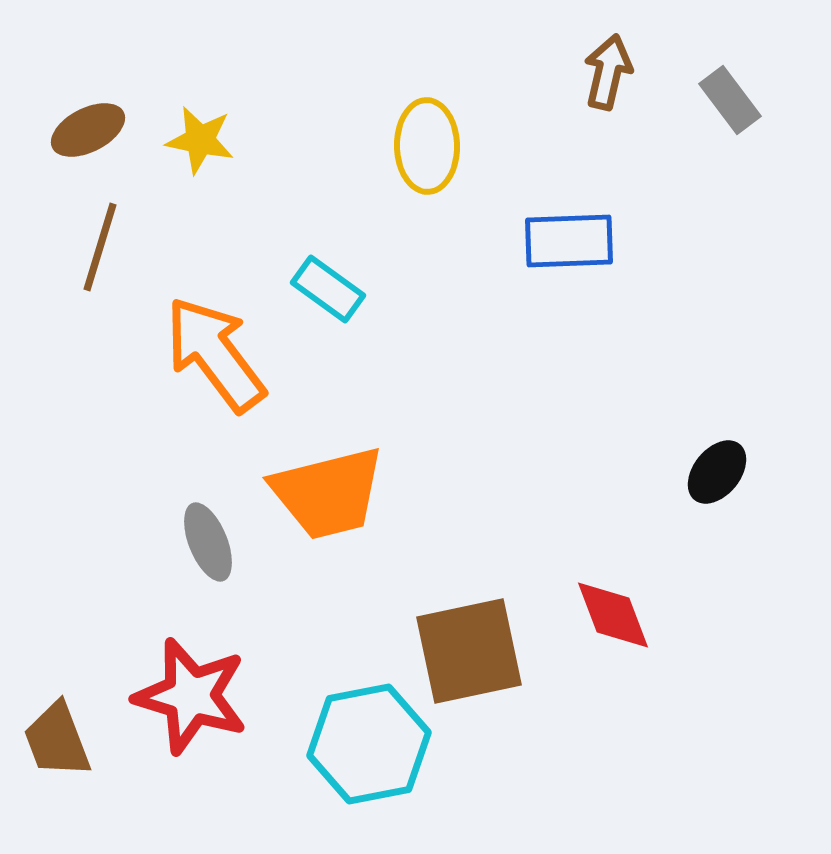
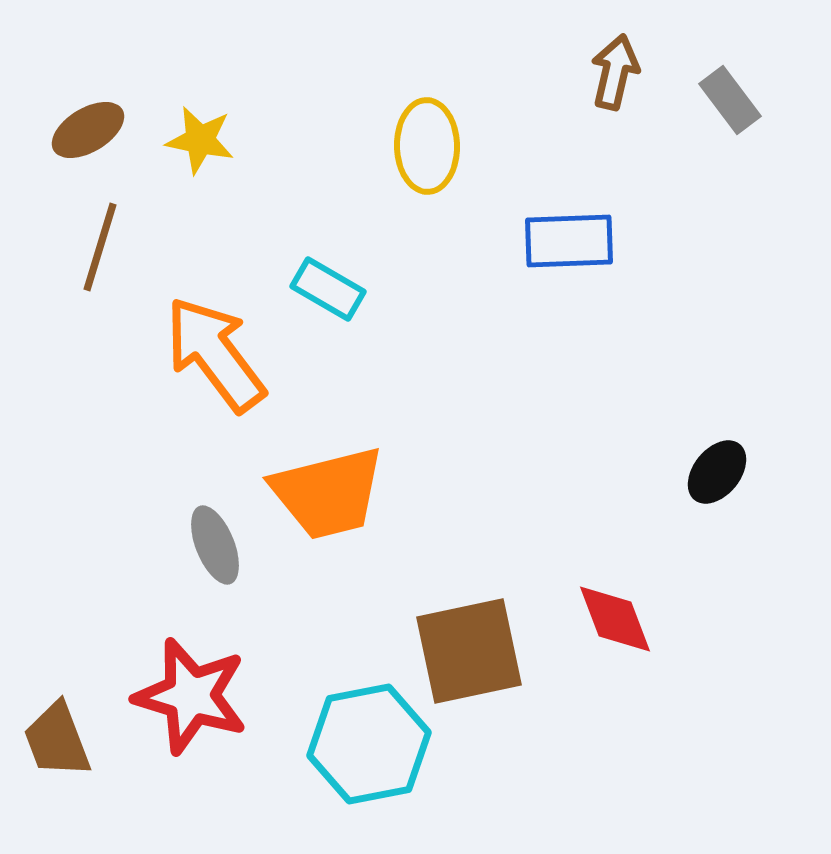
brown arrow: moved 7 px right
brown ellipse: rotated 4 degrees counterclockwise
cyan rectangle: rotated 6 degrees counterclockwise
gray ellipse: moved 7 px right, 3 px down
red diamond: moved 2 px right, 4 px down
